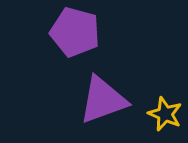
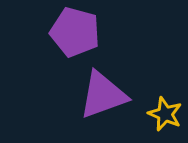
purple triangle: moved 5 px up
